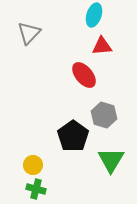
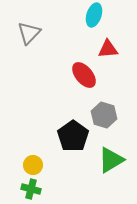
red triangle: moved 6 px right, 3 px down
green triangle: rotated 28 degrees clockwise
green cross: moved 5 px left
